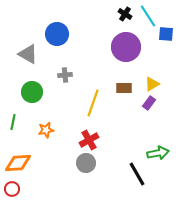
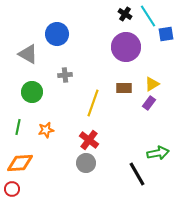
blue square: rotated 14 degrees counterclockwise
green line: moved 5 px right, 5 px down
red cross: rotated 24 degrees counterclockwise
orange diamond: moved 2 px right
